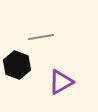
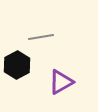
black hexagon: rotated 12 degrees clockwise
